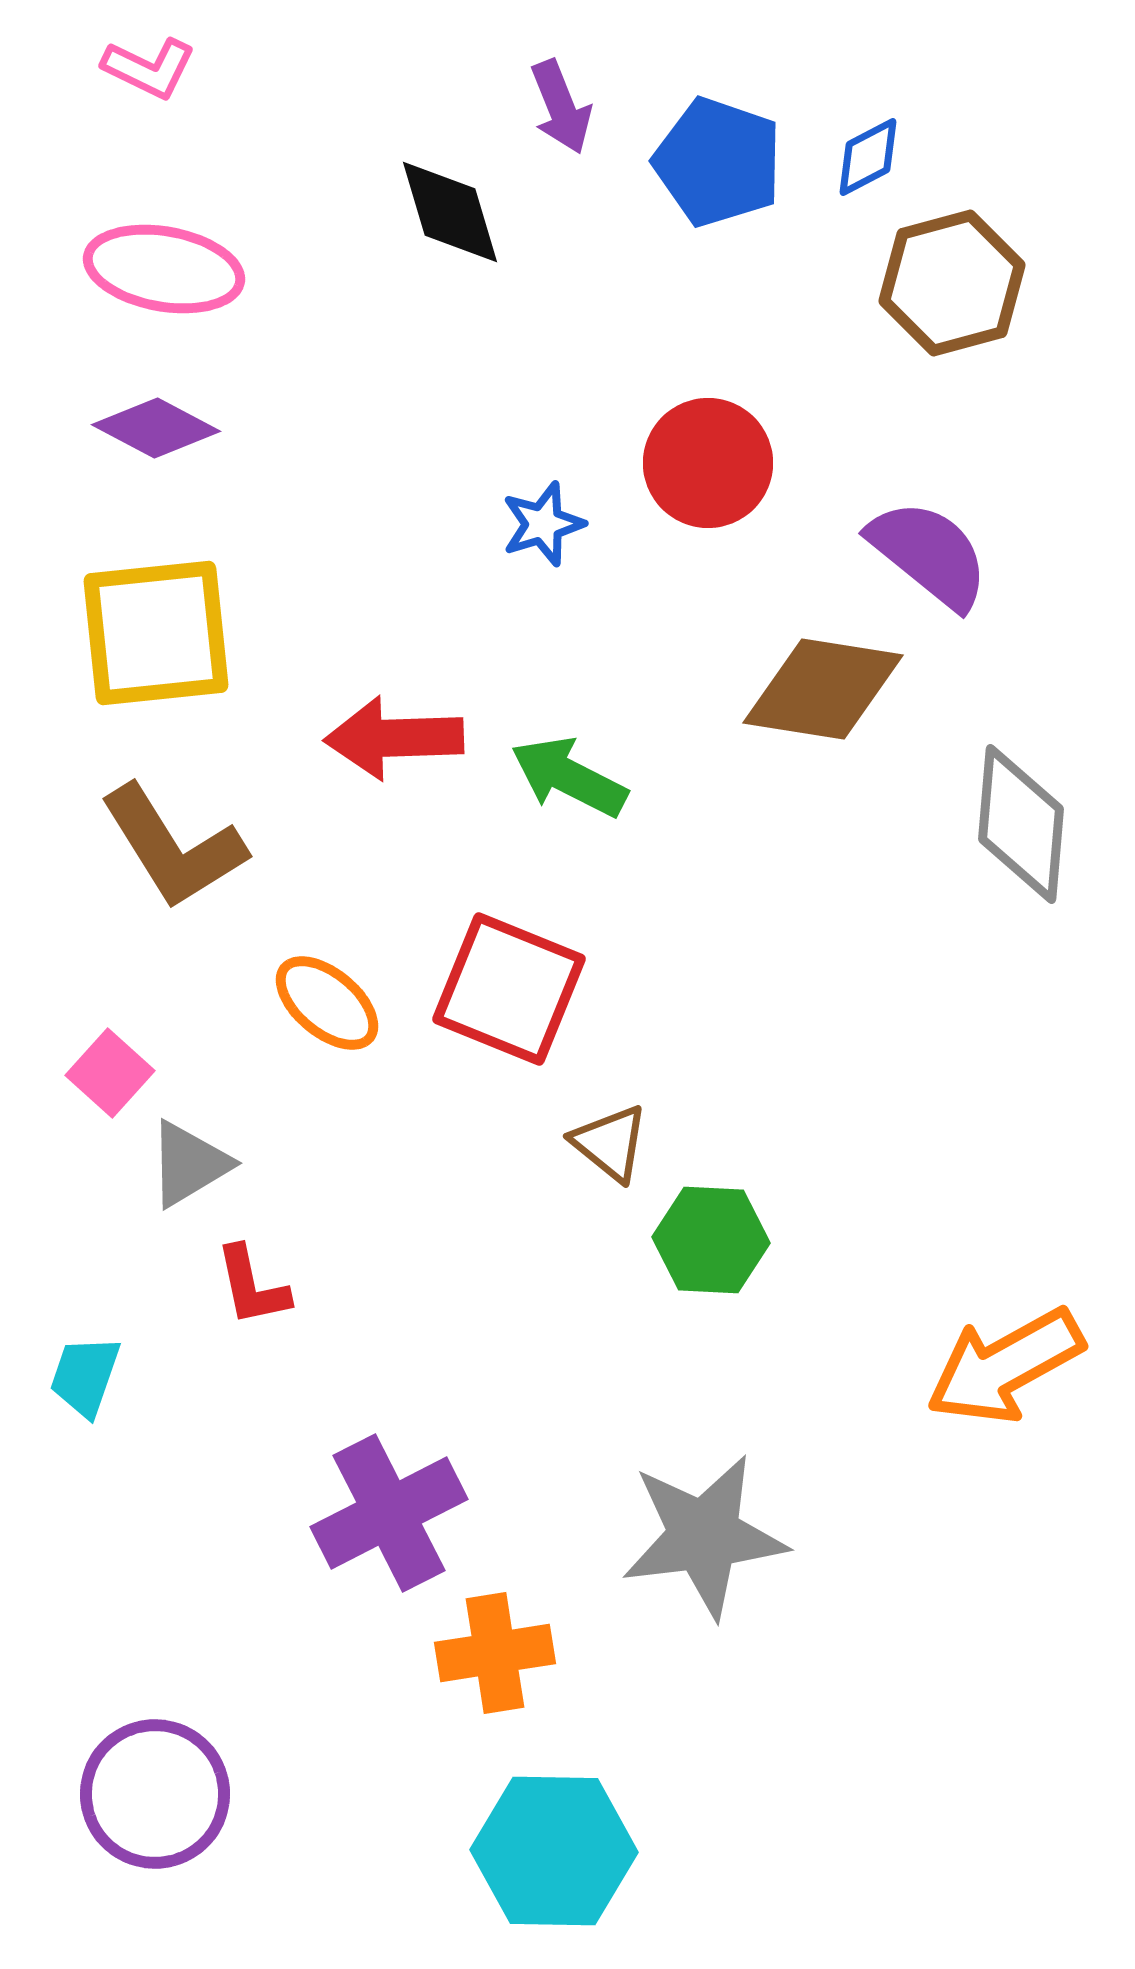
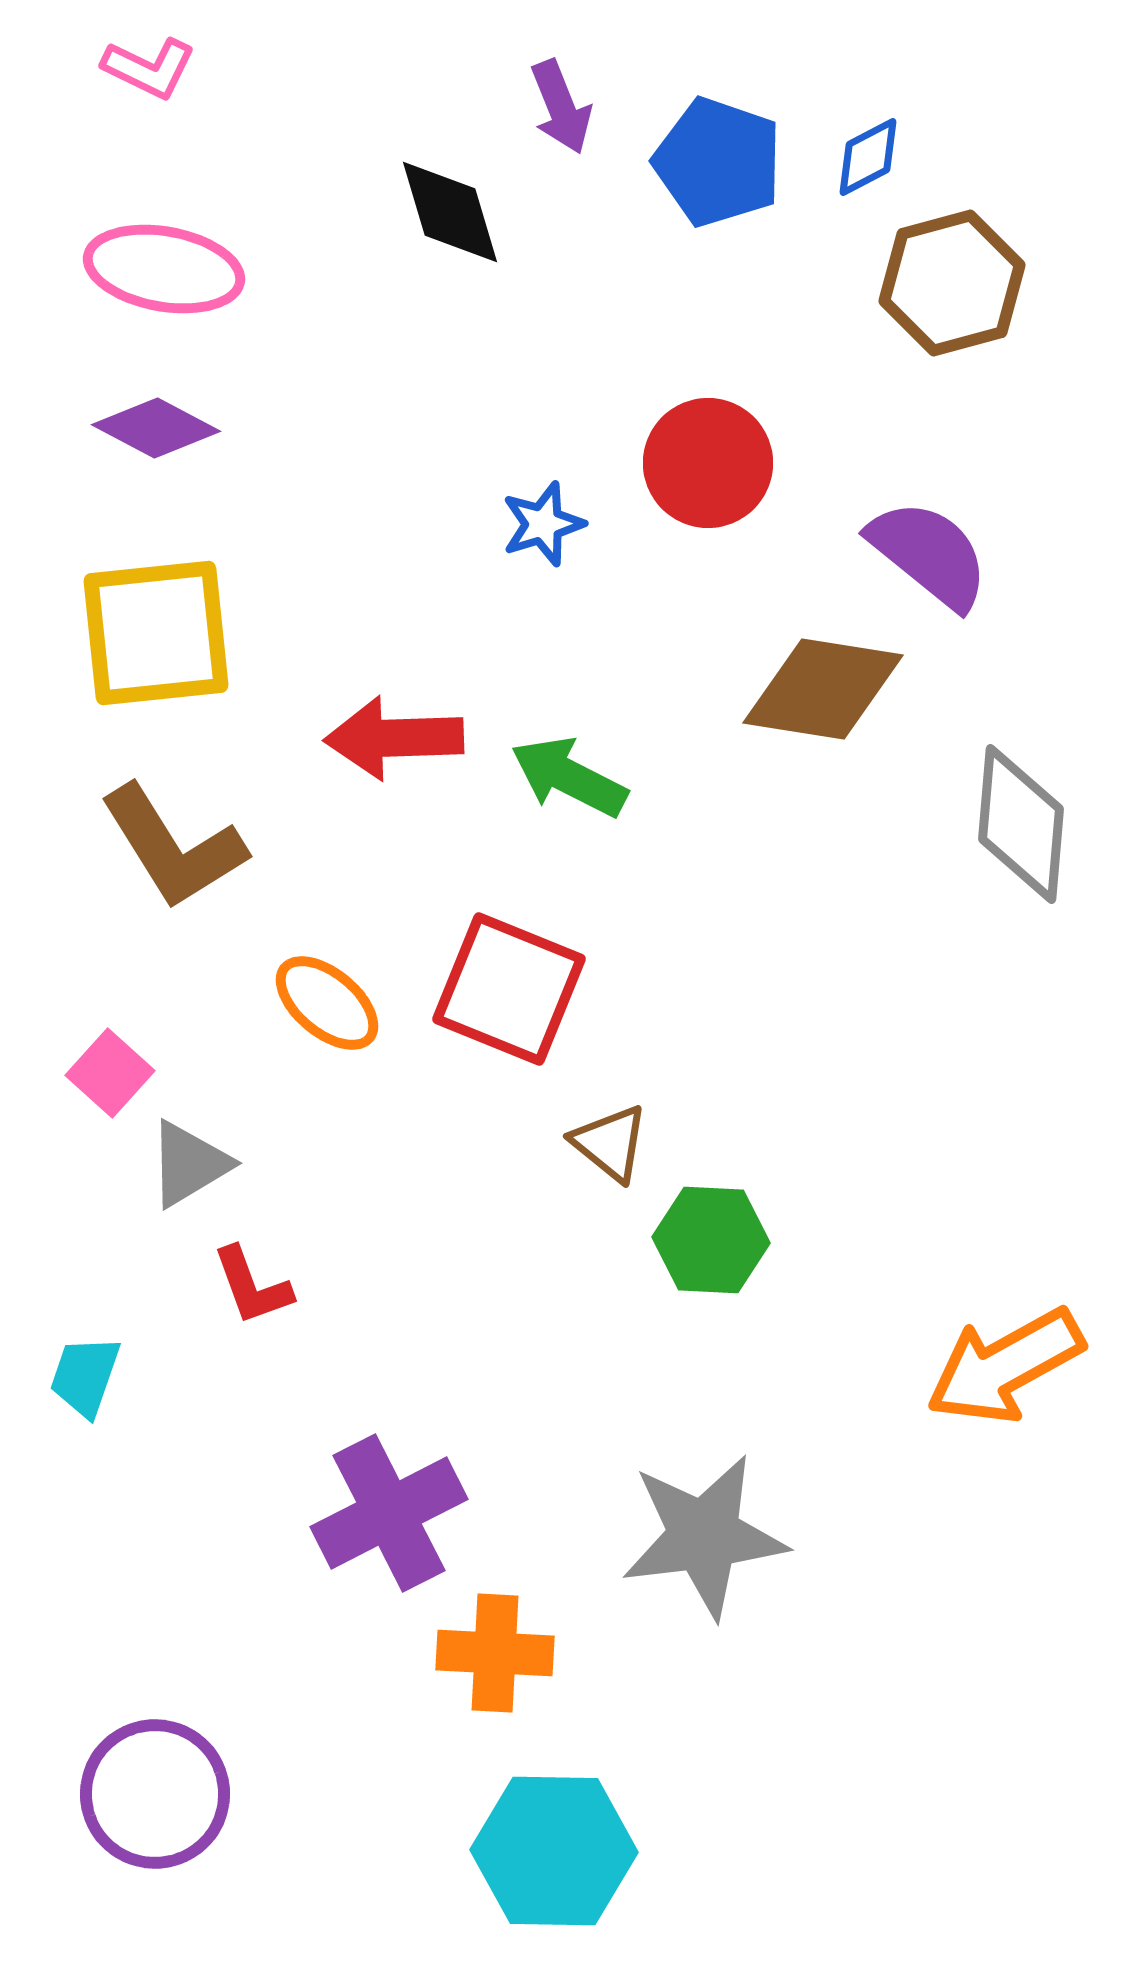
red L-shape: rotated 8 degrees counterclockwise
orange cross: rotated 12 degrees clockwise
